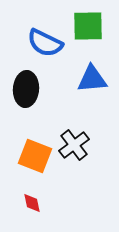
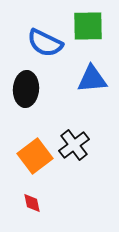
orange square: rotated 32 degrees clockwise
